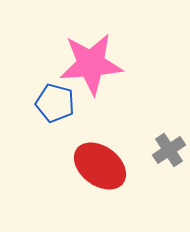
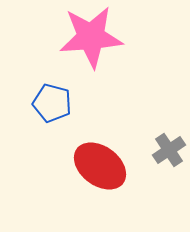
pink star: moved 27 px up
blue pentagon: moved 3 px left
